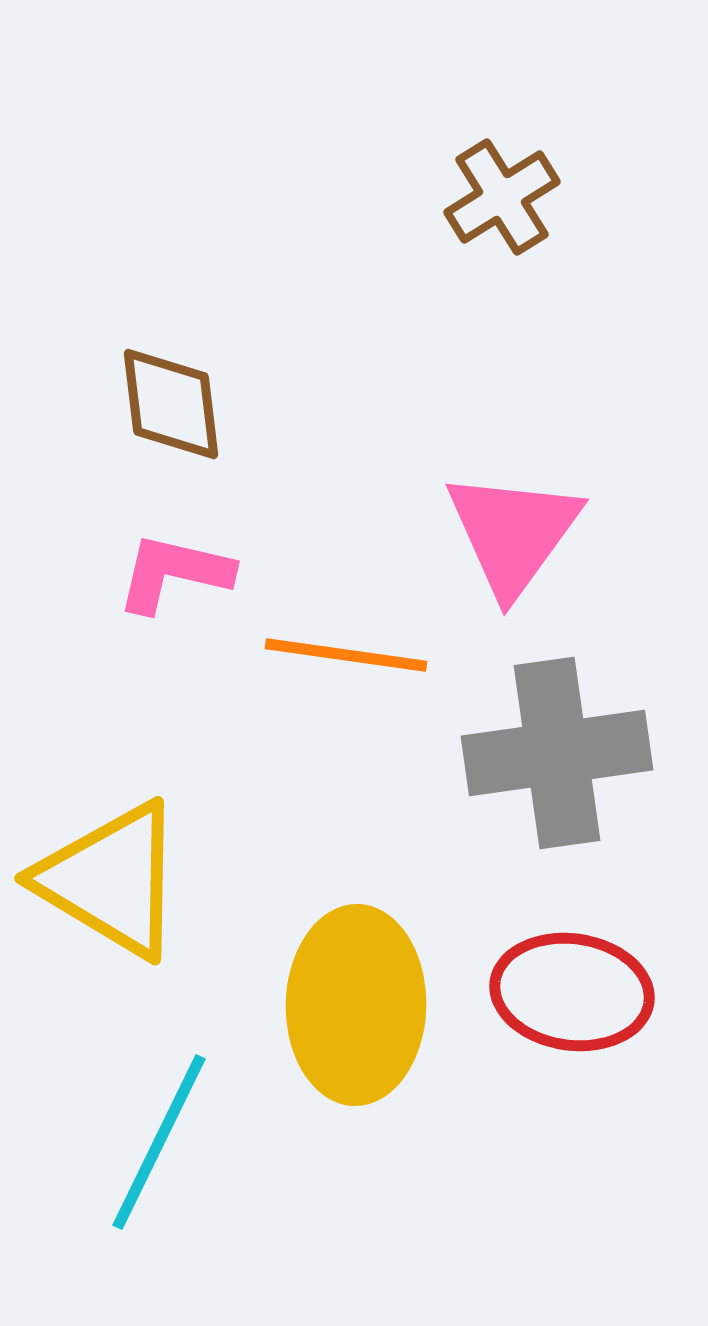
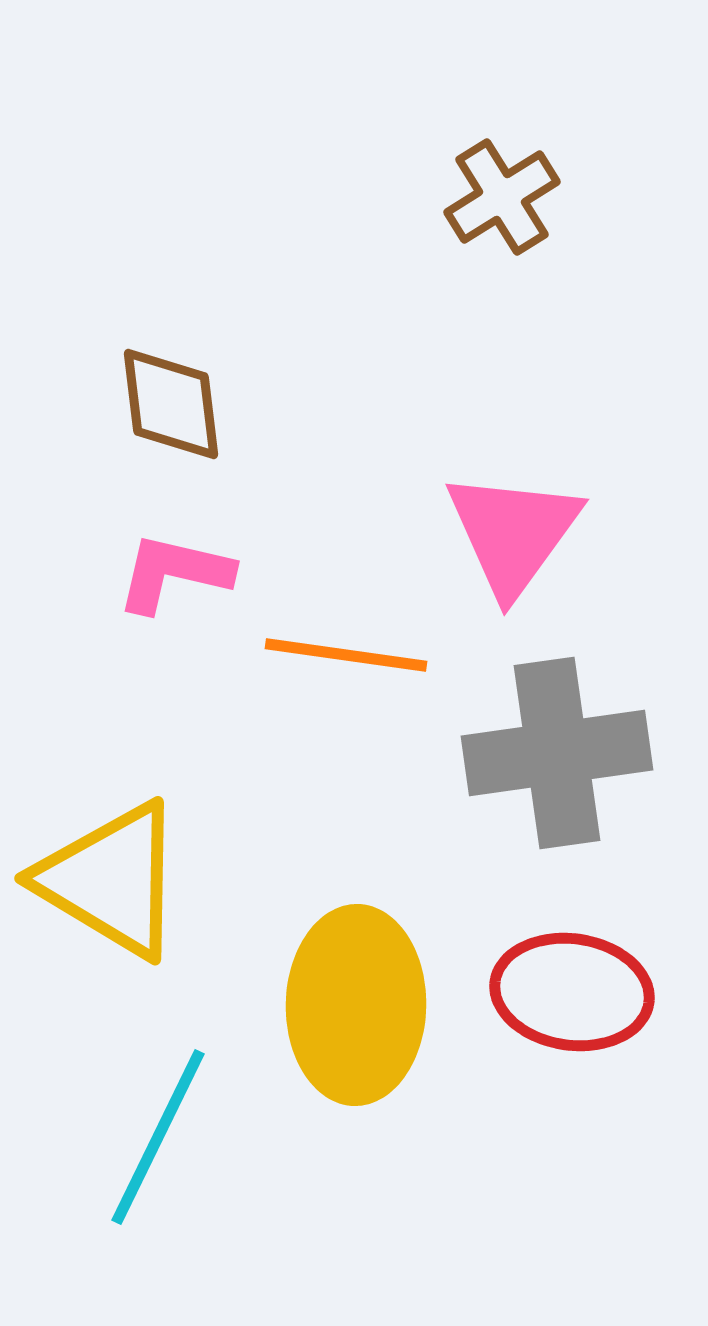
cyan line: moved 1 px left, 5 px up
